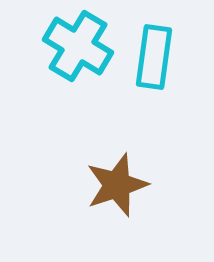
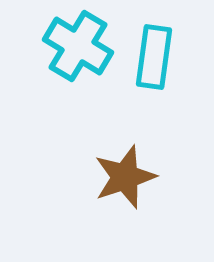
brown star: moved 8 px right, 8 px up
